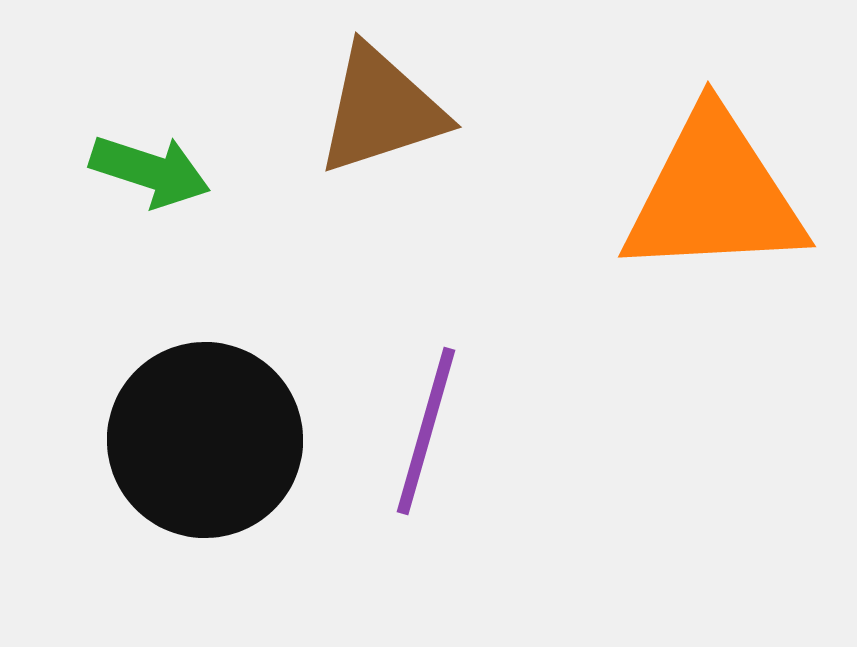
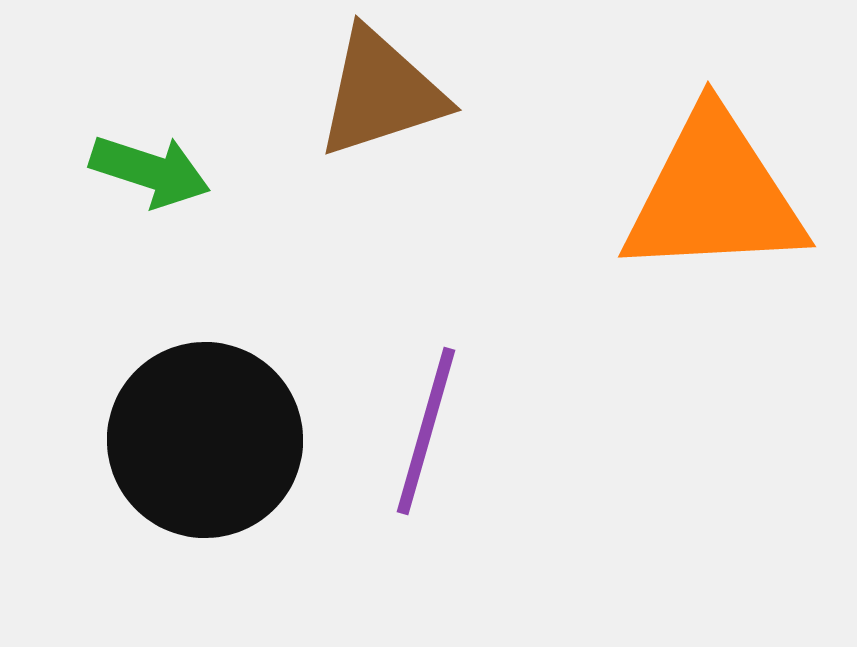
brown triangle: moved 17 px up
